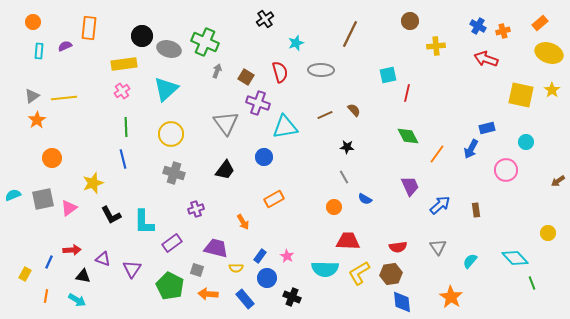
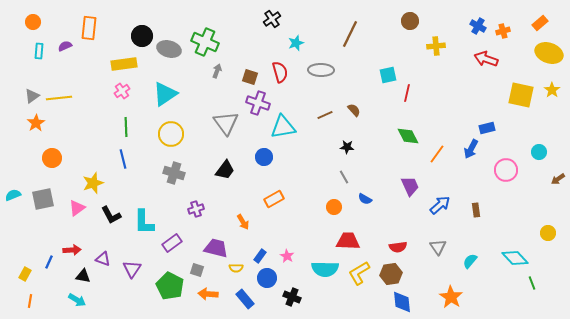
black cross at (265, 19): moved 7 px right
brown square at (246, 77): moved 4 px right; rotated 14 degrees counterclockwise
cyan triangle at (166, 89): moved 1 px left, 5 px down; rotated 8 degrees clockwise
yellow line at (64, 98): moved 5 px left
orange star at (37, 120): moved 1 px left, 3 px down
cyan triangle at (285, 127): moved 2 px left
cyan circle at (526, 142): moved 13 px right, 10 px down
brown arrow at (558, 181): moved 2 px up
pink triangle at (69, 208): moved 8 px right
orange line at (46, 296): moved 16 px left, 5 px down
